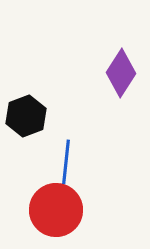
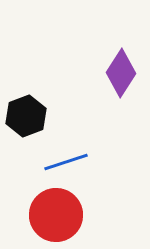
blue line: rotated 66 degrees clockwise
red circle: moved 5 px down
